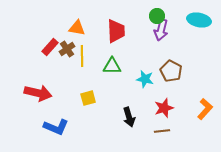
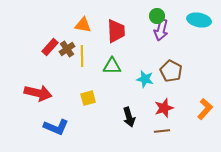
orange triangle: moved 6 px right, 3 px up
